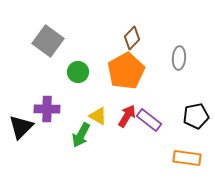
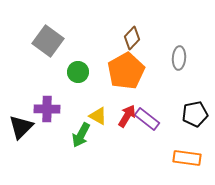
black pentagon: moved 1 px left, 2 px up
purple rectangle: moved 2 px left, 1 px up
